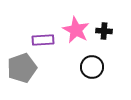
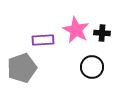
black cross: moved 2 px left, 2 px down
